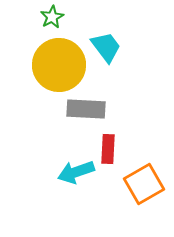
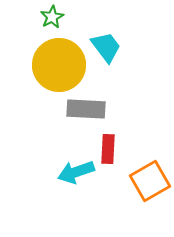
orange square: moved 6 px right, 3 px up
